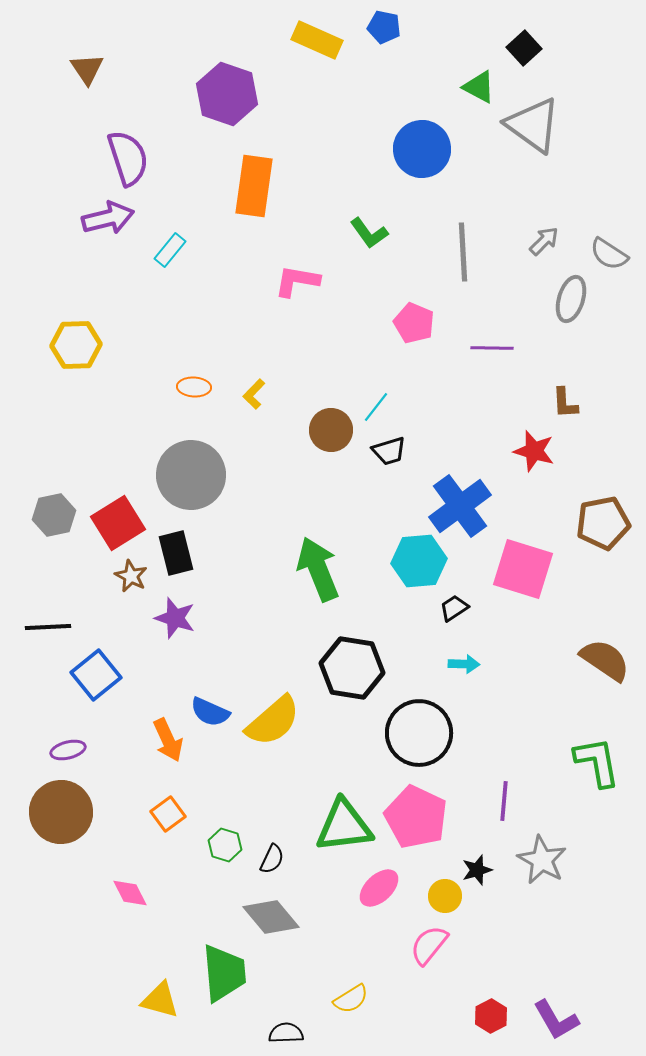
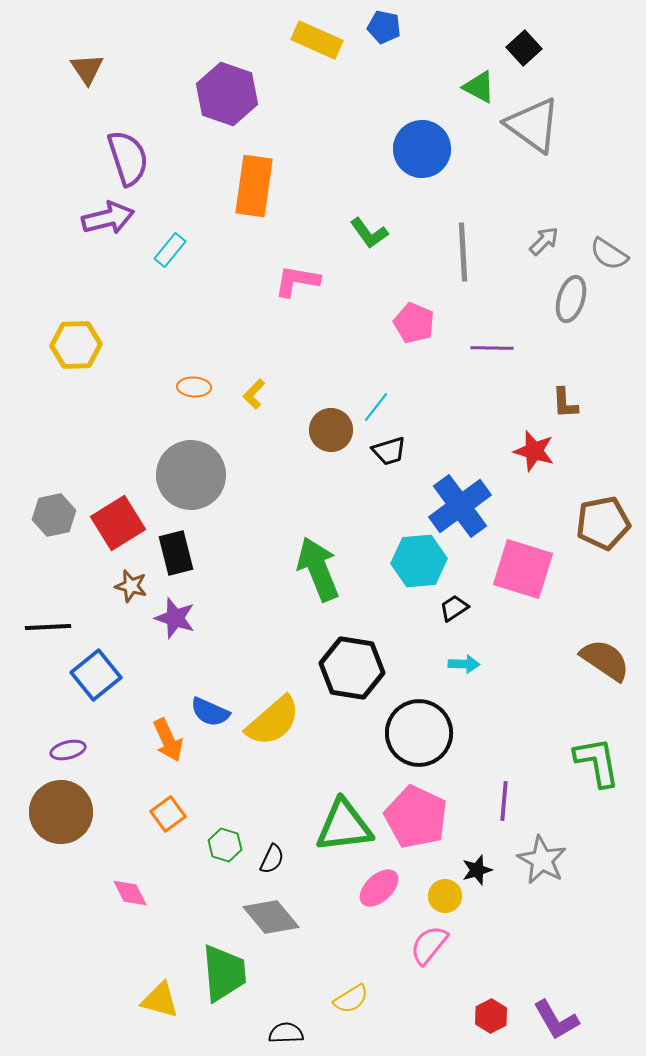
brown star at (131, 576): moved 10 px down; rotated 12 degrees counterclockwise
